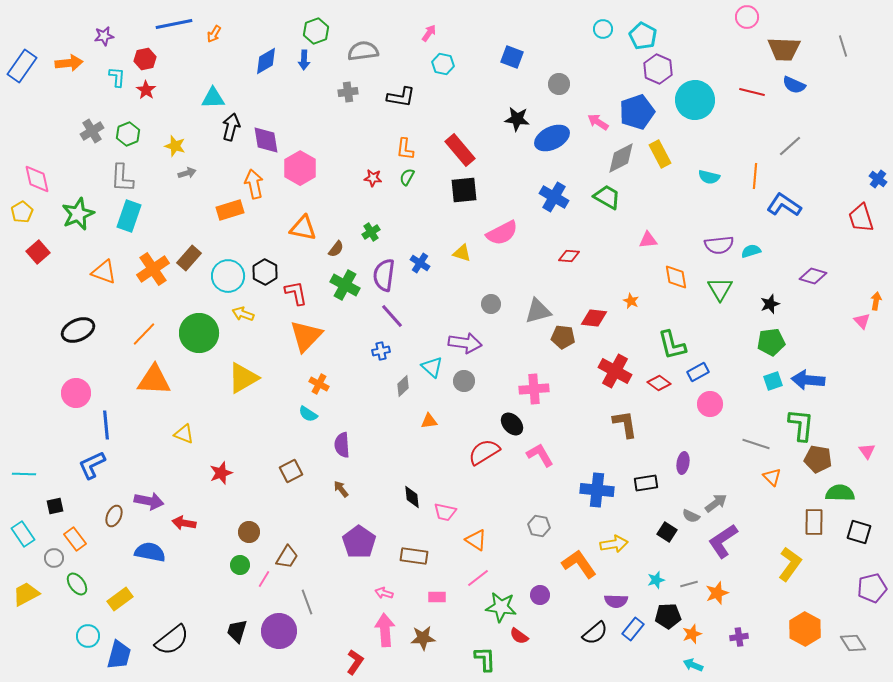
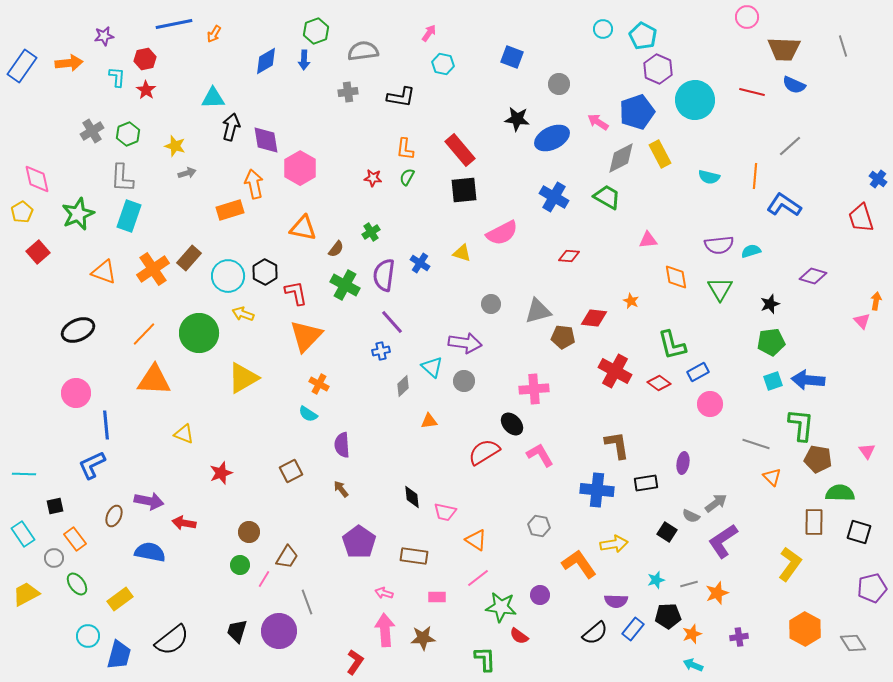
purple line at (392, 316): moved 6 px down
brown L-shape at (625, 424): moved 8 px left, 21 px down
